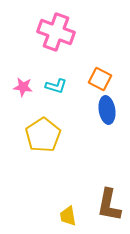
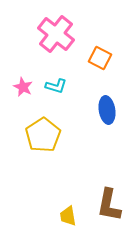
pink cross: moved 2 px down; rotated 18 degrees clockwise
orange square: moved 21 px up
pink star: rotated 18 degrees clockwise
